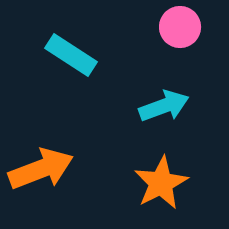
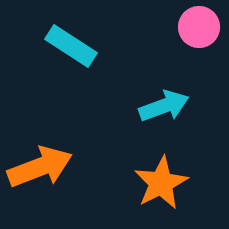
pink circle: moved 19 px right
cyan rectangle: moved 9 px up
orange arrow: moved 1 px left, 2 px up
